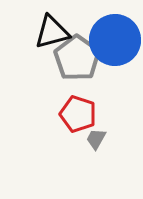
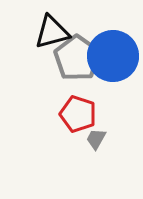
blue circle: moved 2 px left, 16 px down
